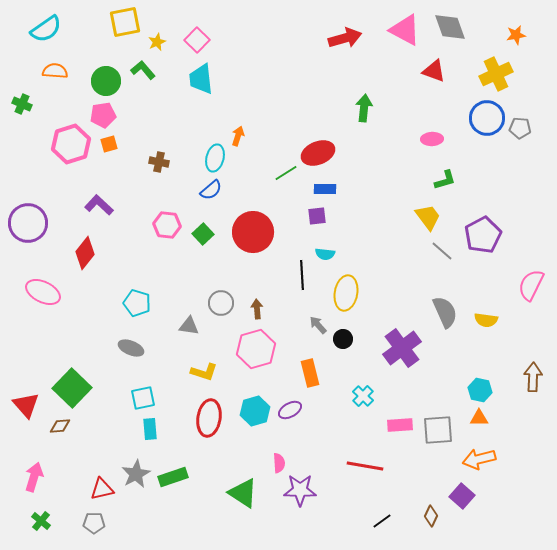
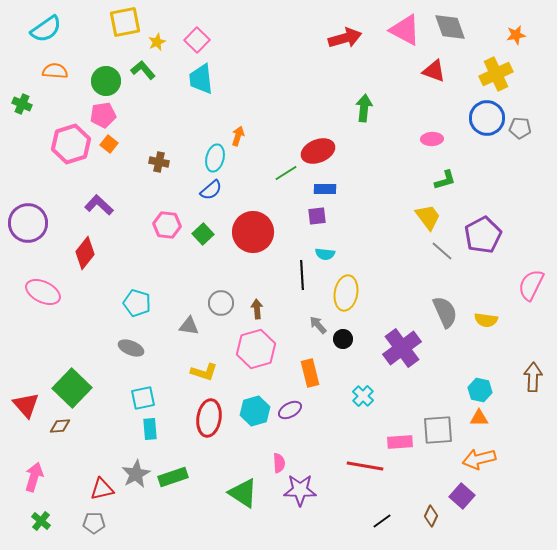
orange square at (109, 144): rotated 36 degrees counterclockwise
red ellipse at (318, 153): moved 2 px up
pink rectangle at (400, 425): moved 17 px down
